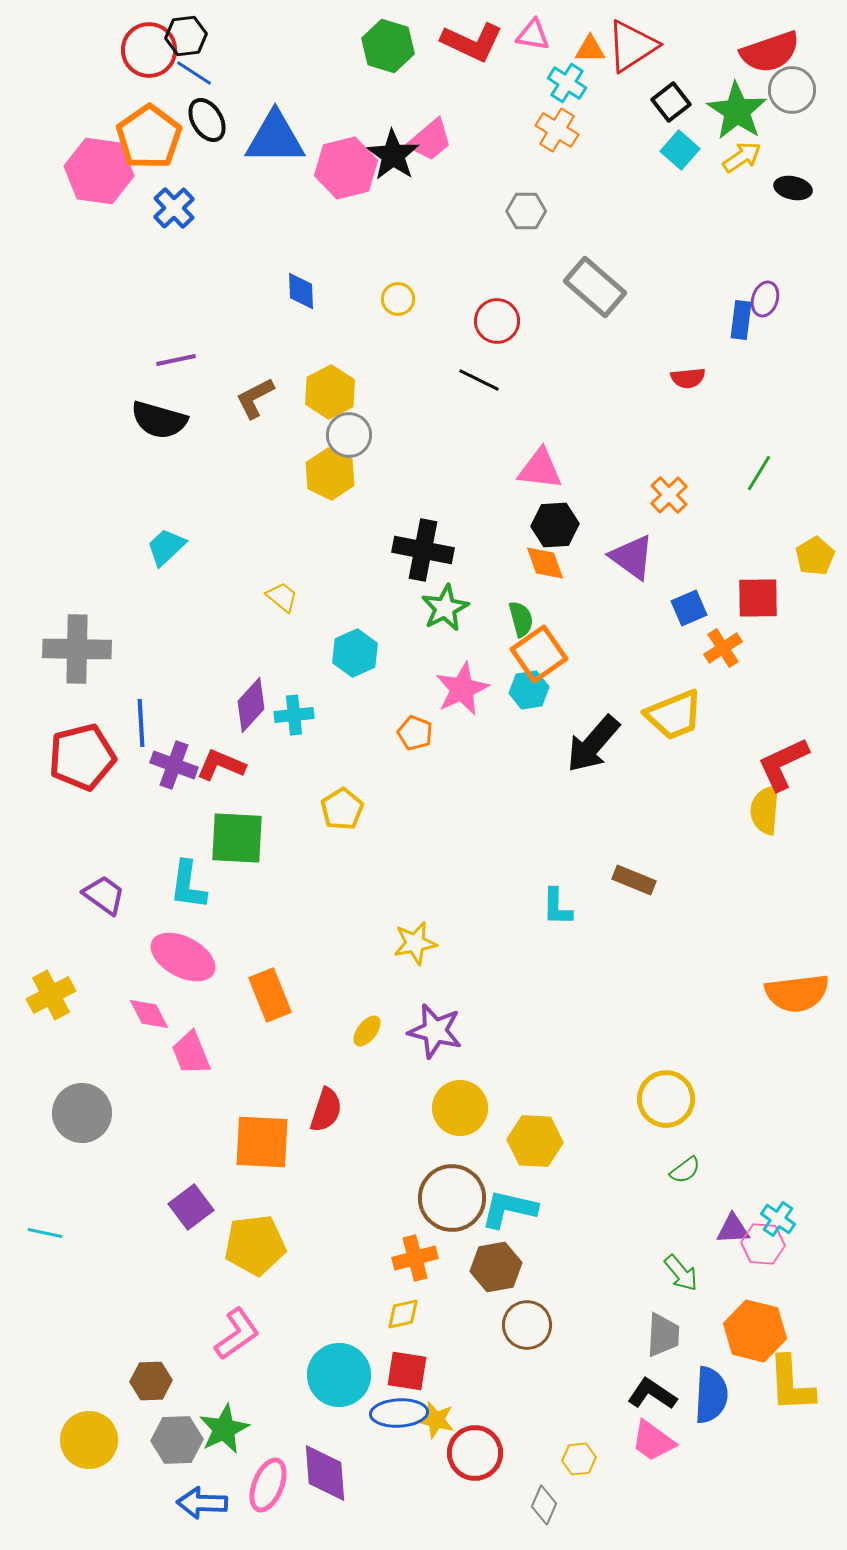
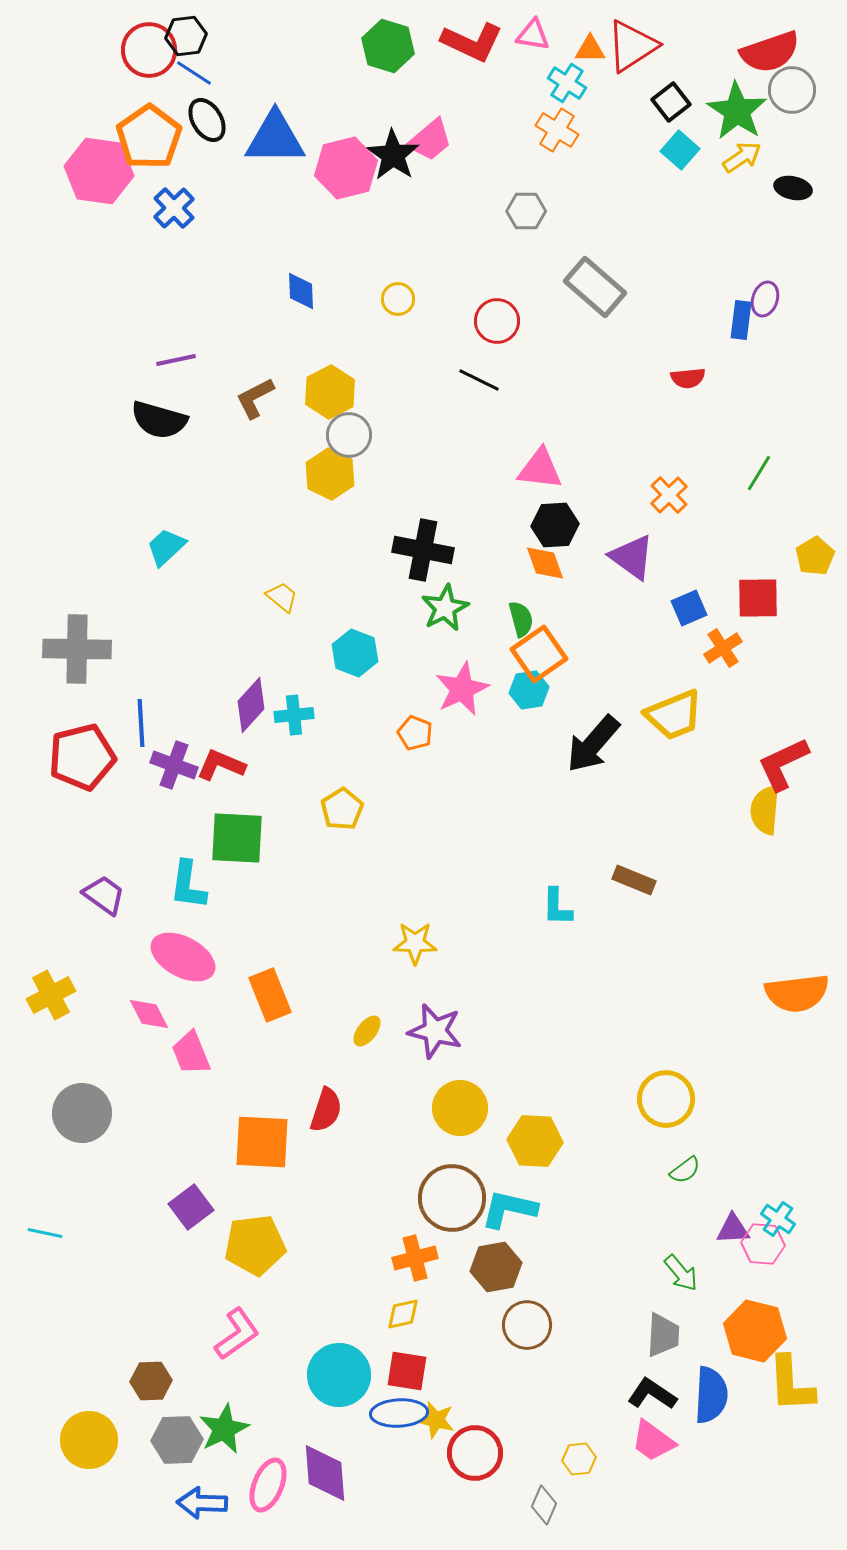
cyan hexagon at (355, 653): rotated 15 degrees counterclockwise
yellow star at (415, 943): rotated 12 degrees clockwise
